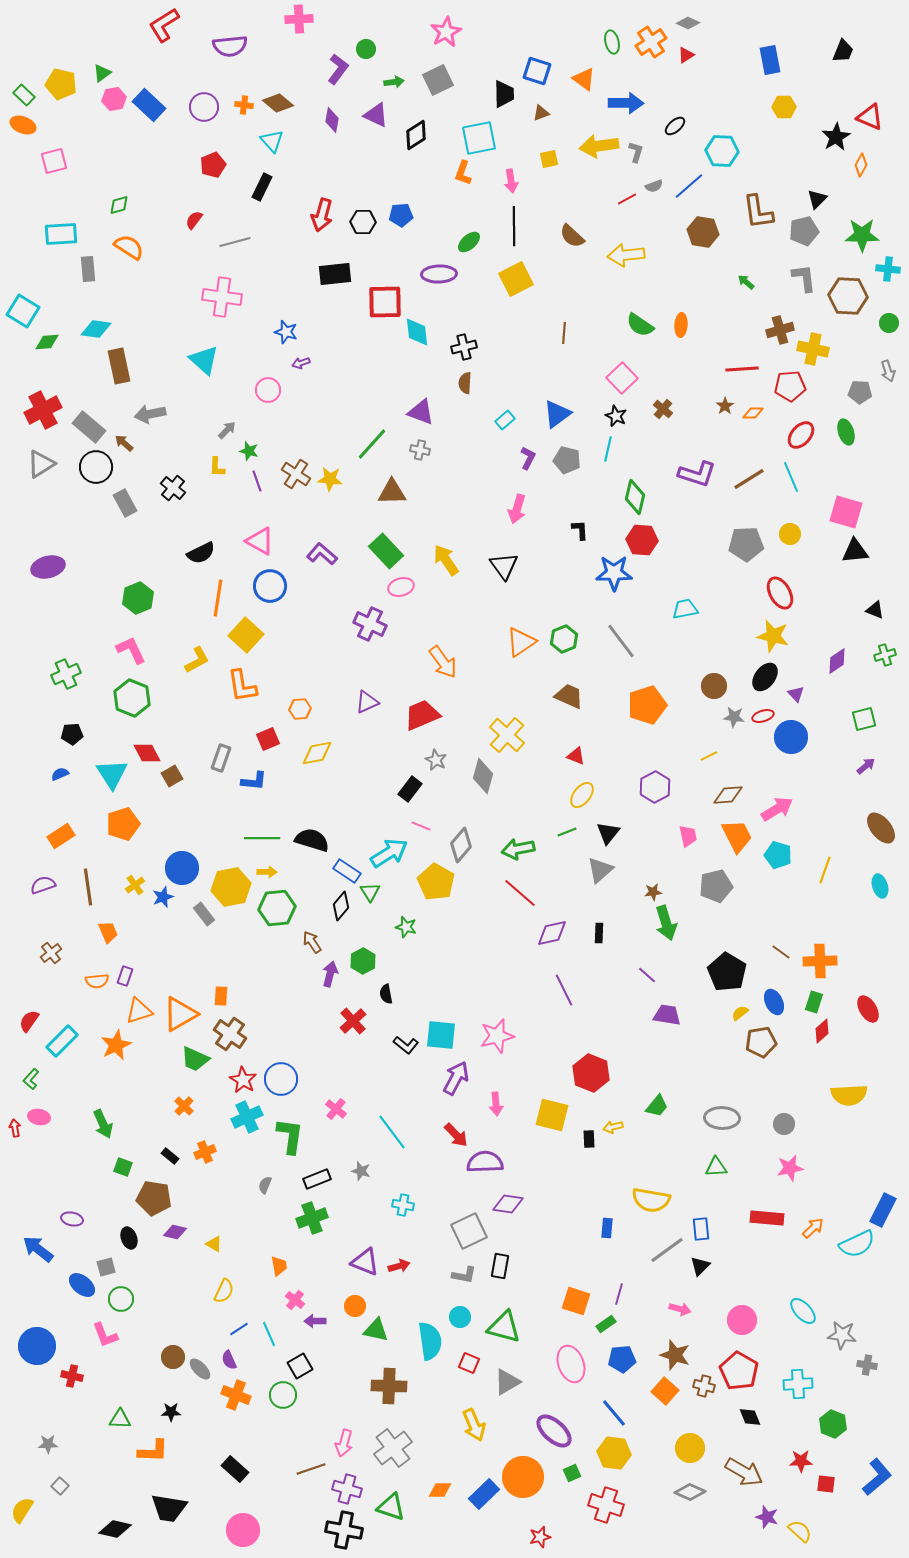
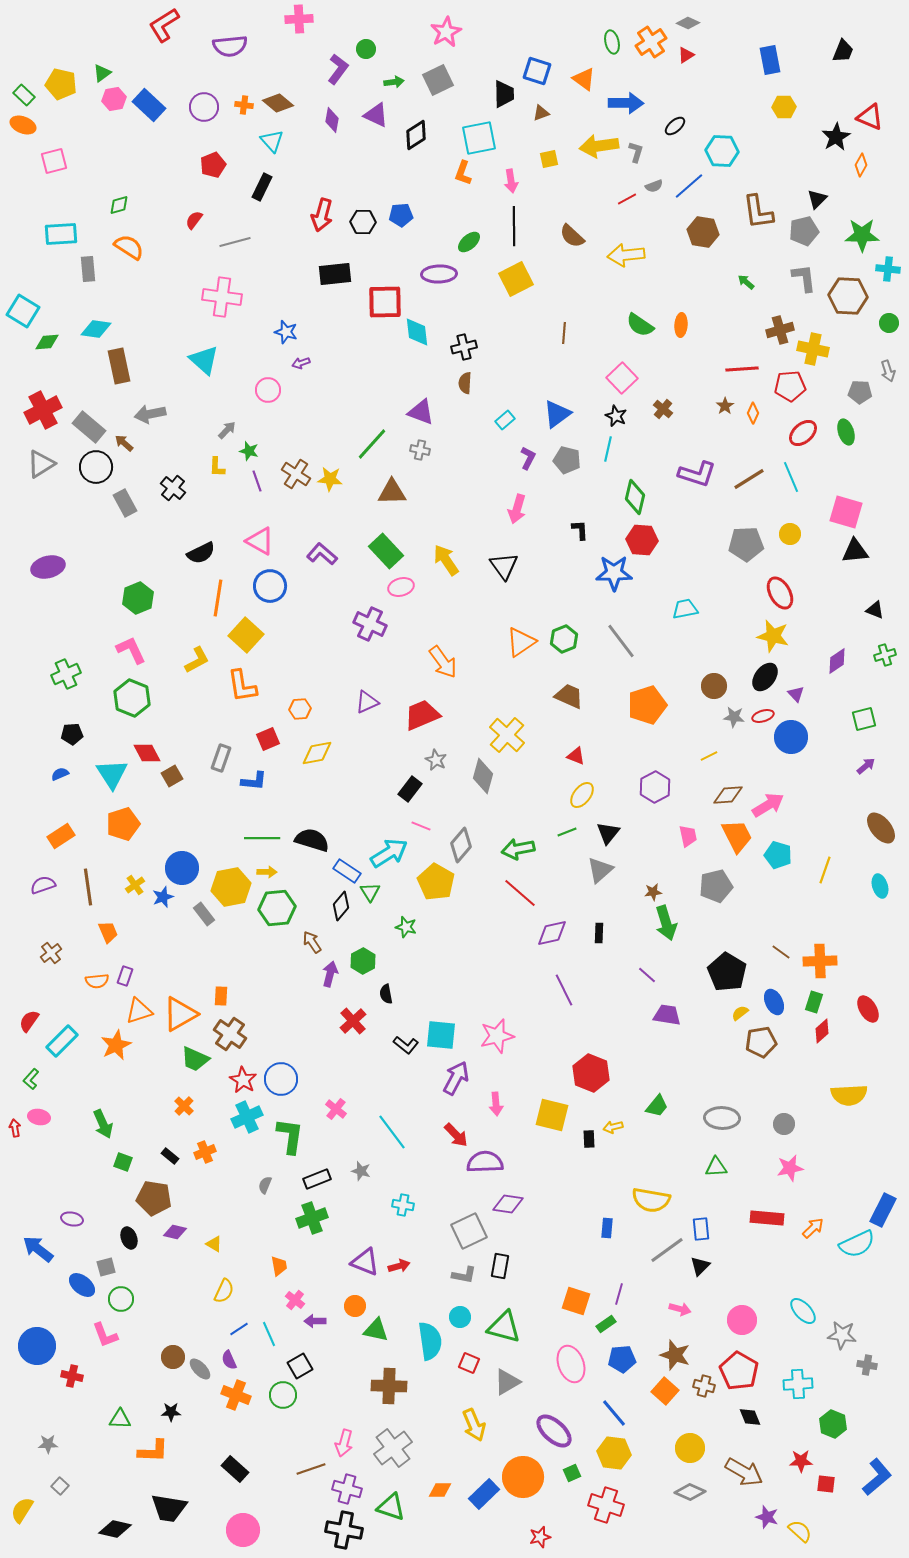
orange diamond at (753, 413): rotated 65 degrees counterclockwise
red ellipse at (801, 435): moved 2 px right, 2 px up; rotated 8 degrees clockwise
pink arrow at (777, 809): moved 9 px left, 4 px up
green square at (123, 1167): moved 5 px up
